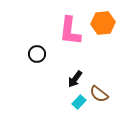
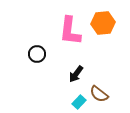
black arrow: moved 1 px right, 5 px up
